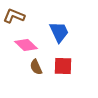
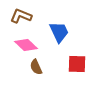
brown L-shape: moved 7 px right
red square: moved 14 px right, 2 px up
